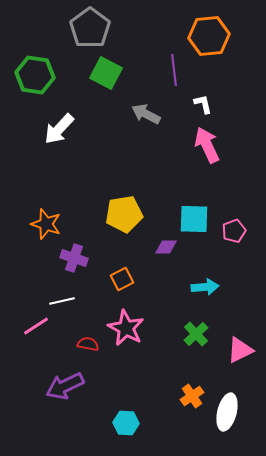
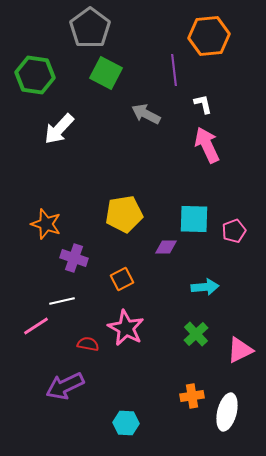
orange cross: rotated 25 degrees clockwise
